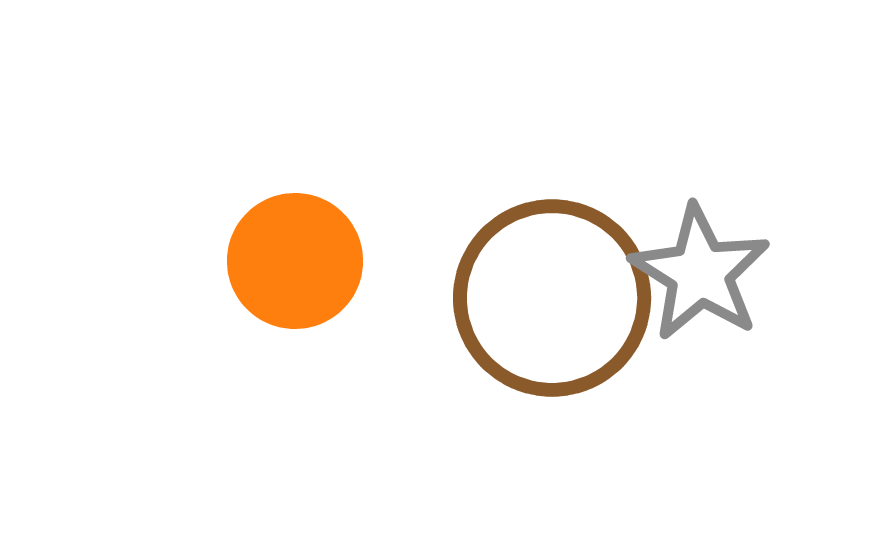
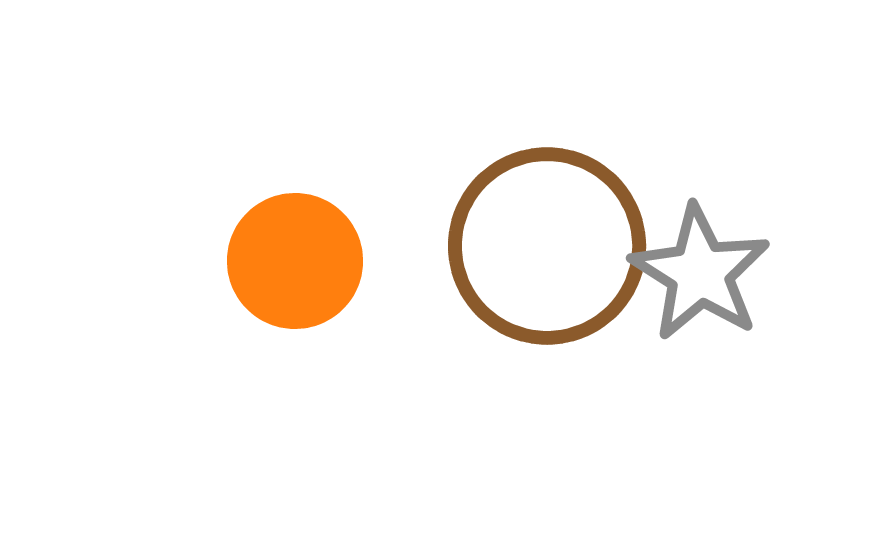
brown circle: moved 5 px left, 52 px up
